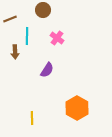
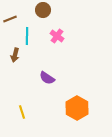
pink cross: moved 2 px up
brown arrow: moved 3 px down; rotated 16 degrees clockwise
purple semicircle: moved 8 px down; rotated 91 degrees clockwise
yellow line: moved 10 px left, 6 px up; rotated 16 degrees counterclockwise
